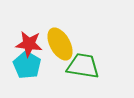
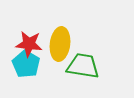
yellow ellipse: rotated 36 degrees clockwise
cyan pentagon: moved 1 px left, 1 px up
